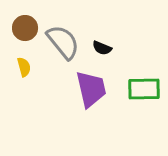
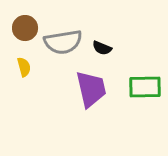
gray semicircle: rotated 120 degrees clockwise
green rectangle: moved 1 px right, 2 px up
